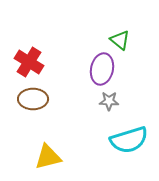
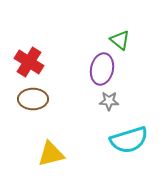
yellow triangle: moved 3 px right, 3 px up
